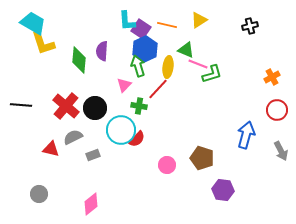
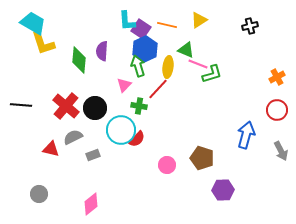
orange cross: moved 5 px right
purple hexagon: rotated 10 degrees counterclockwise
